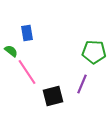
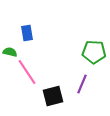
green semicircle: moved 1 px left, 1 px down; rotated 24 degrees counterclockwise
